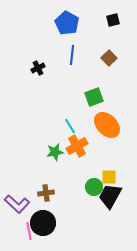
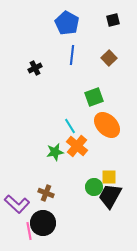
black cross: moved 3 px left
orange cross: rotated 20 degrees counterclockwise
brown cross: rotated 28 degrees clockwise
